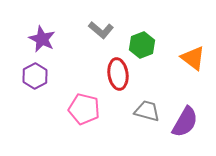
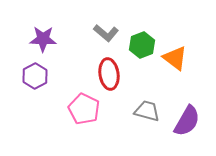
gray L-shape: moved 5 px right, 3 px down
purple star: moved 1 px right; rotated 24 degrees counterclockwise
orange triangle: moved 18 px left
red ellipse: moved 9 px left
pink pentagon: rotated 12 degrees clockwise
purple semicircle: moved 2 px right, 1 px up
